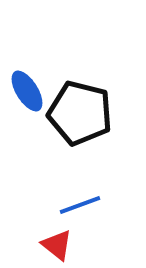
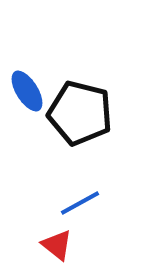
blue line: moved 2 px up; rotated 9 degrees counterclockwise
